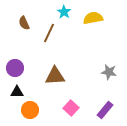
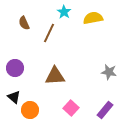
black triangle: moved 3 px left, 5 px down; rotated 40 degrees clockwise
